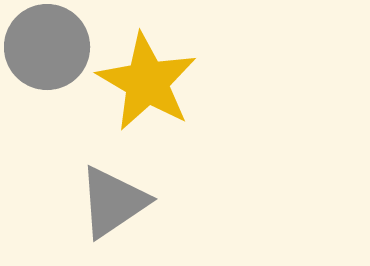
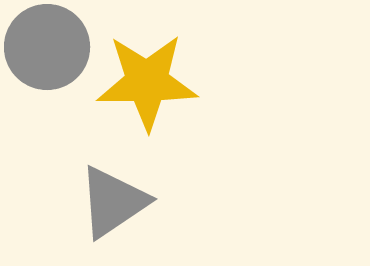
yellow star: rotated 30 degrees counterclockwise
